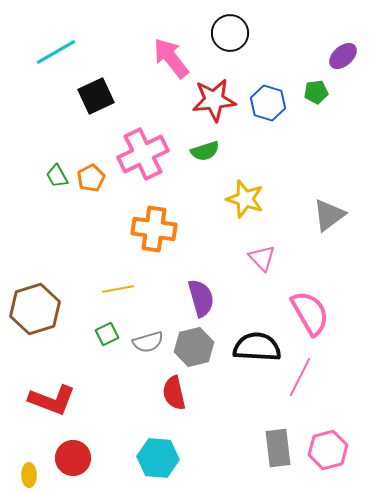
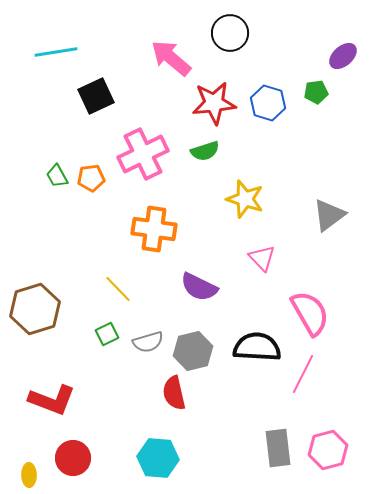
cyan line: rotated 21 degrees clockwise
pink arrow: rotated 12 degrees counterclockwise
red star: moved 3 px down
orange pentagon: rotated 20 degrees clockwise
yellow line: rotated 56 degrees clockwise
purple semicircle: moved 2 px left, 11 px up; rotated 132 degrees clockwise
gray hexagon: moved 1 px left, 4 px down
pink line: moved 3 px right, 3 px up
